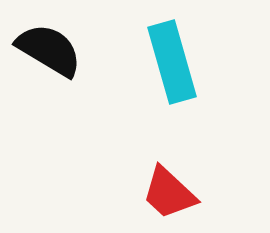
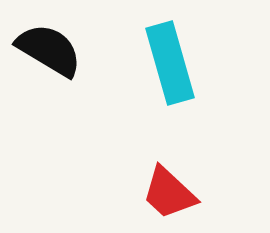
cyan rectangle: moved 2 px left, 1 px down
